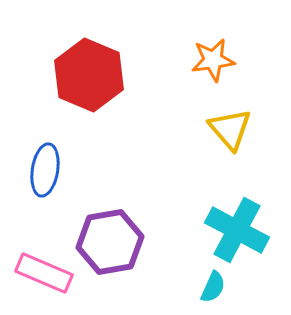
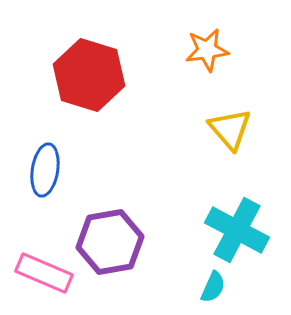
orange star: moved 6 px left, 10 px up
red hexagon: rotated 6 degrees counterclockwise
